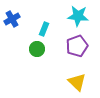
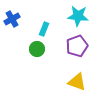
yellow triangle: rotated 24 degrees counterclockwise
